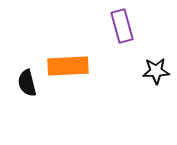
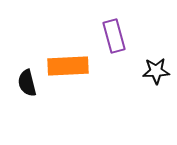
purple rectangle: moved 8 px left, 10 px down
